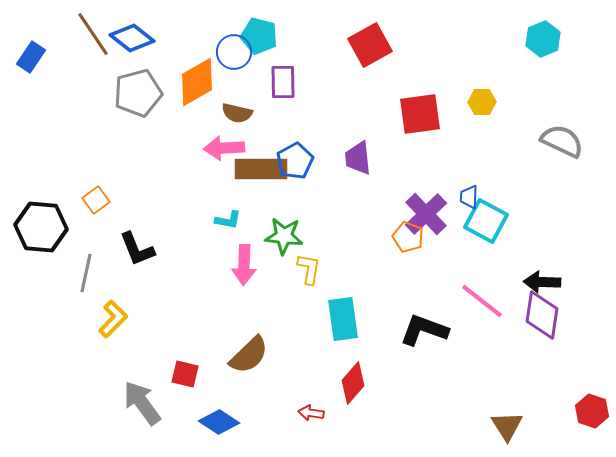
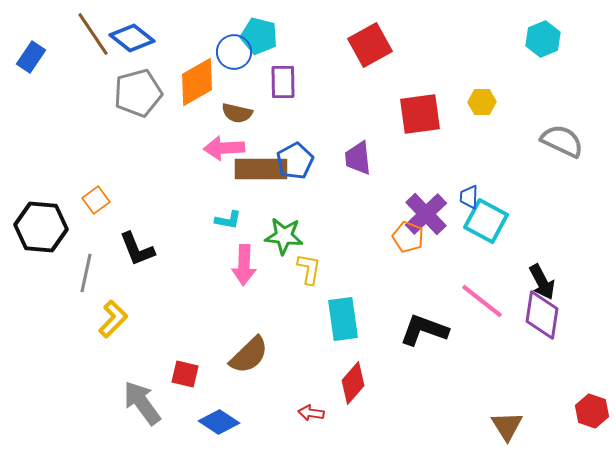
black arrow at (542, 282): rotated 120 degrees counterclockwise
